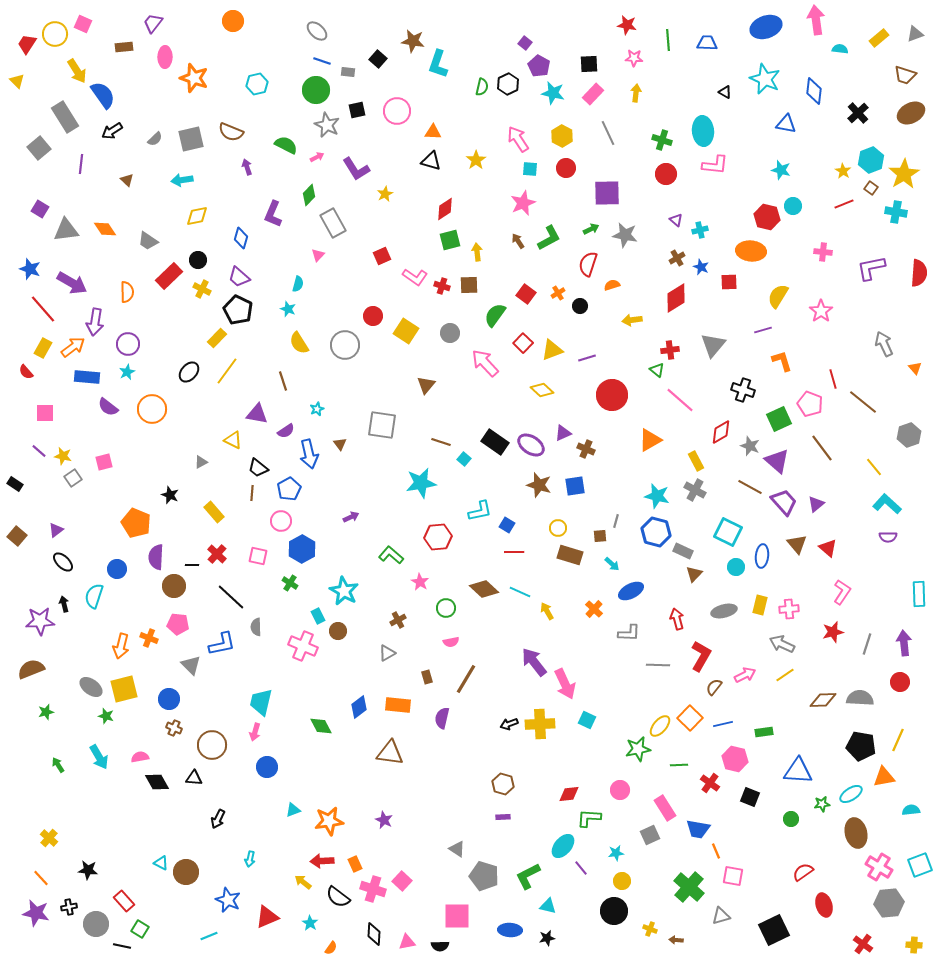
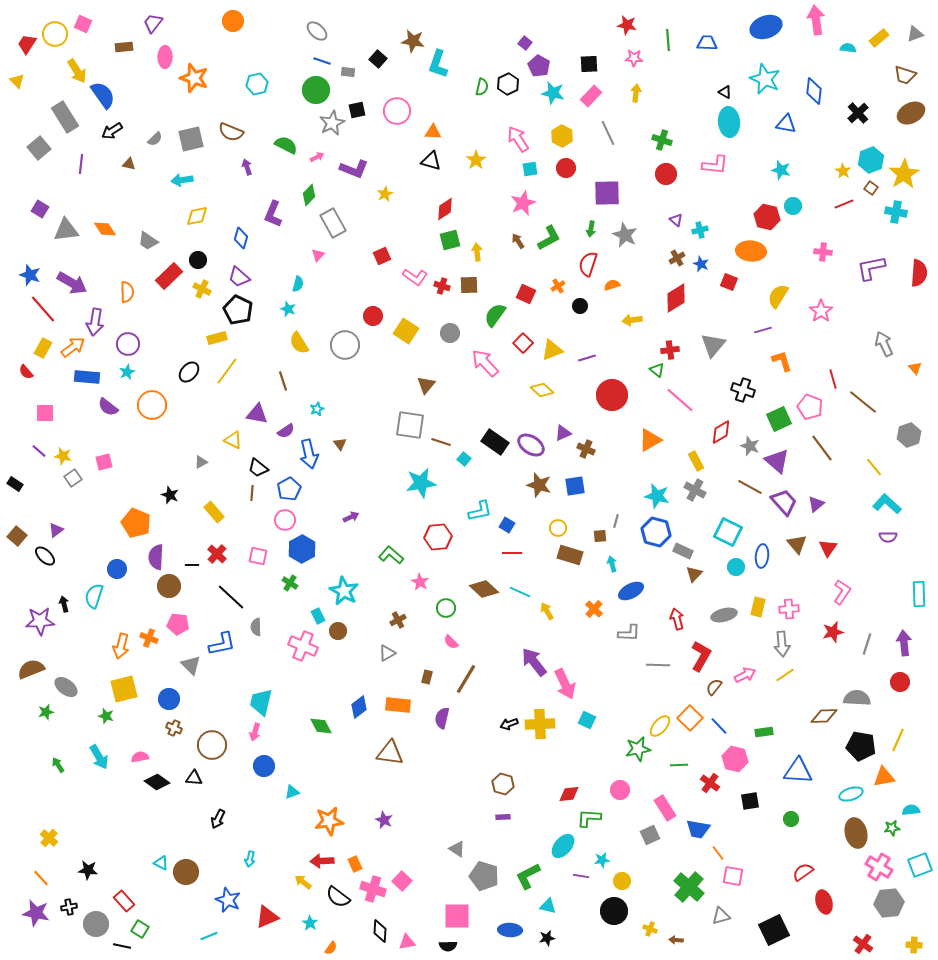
cyan semicircle at (840, 49): moved 8 px right, 1 px up
pink rectangle at (593, 94): moved 2 px left, 2 px down
gray star at (327, 125): moved 5 px right, 2 px up; rotated 20 degrees clockwise
cyan ellipse at (703, 131): moved 26 px right, 9 px up
purple L-shape at (356, 169): moved 2 px left; rotated 36 degrees counterclockwise
cyan square at (530, 169): rotated 14 degrees counterclockwise
brown triangle at (127, 180): moved 2 px right, 16 px up; rotated 32 degrees counterclockwise
green arrow at (591, 229): rotated 126 degrees clockwise
gray star at (625, 235): rotated 15 degrees clockwise
blue star at (701, 267): moved 3 px up
blue star at (30, 269): moved 6 px down
red square at (729, 282): rotated 24 degrees clockwise
orange cross at (558, 293): moved 7 px up
red square at (526, 294): rotated 12 degrees counterclockwise
yellow rectangle at (217, 338): rotated 30 degrees clockwise
pink pentagon at (810, 404): moved 3 px down
orange circle at (152, 409): moved 4 px up
gray square at (382, 425): moved 28 px right
pink circle at (281, 521): moved 4 px right, 1 px up
red triangle at (828, 548): rotated 24 degrees clockwise
red line at (514, 552): moved 2 px left, 1 px down
black ellipse at (63, 562): moved 18 px left, 6 px up
cyan arrow at (612, 564): rotated 147 degrees counterclockwise
brown circle at (174, 586): moved 5 px left
yellow rectangle at (760, 605): moved 2 px left, 2 px down
gray ellipse at (724, 611): moved 4 px down
pink semicircle at (451, 642): rotated 56 degrees clockwise
gray arrow at (782, 644): rotated 120 degrees counterclockwise
brown rectangle at (427, 677): rotated 32 degrees clockwise
gray ellipse at (91, 687): moved 25 px left
gray semicircle at (860, 698): moved 3 px left
brown diamond at (823, 700): moved 1 px right, 16 px down
blue line at (723, 724): moved 4 px left, 2 px down; rotated 60 degrees clockwise
blue circle at (267, 767): moved 3 px left, 1 px up
black diamond at (157, 782): rotated 25 degrees counterclockwise
cyan ellipse at (851, 794): rotated 15 degrees clockwise
black square at (750, 797): moved 4 px down; rotated 30 degrees counterclockwise
green star at (822, 804): moved 70 px right, 24 px down
cyan triangle at (293, 810): moved 1 px left, 18 px up
orange line at (716, 851): moved 2 px right, 2 px down; rotated 14 degrees counterclockwise
cyan star at (616, 853): moved 14 px left, 7 px down
purple line at (581, 868): moved 8 px down; rotated 42 degrees counterclockwise
red ellipse at (824, 905): moved 3 px up
black diamond at (374, 934): moved 6 px right, 3 px up
black semicircle at (440, 946): moved 8 px right
